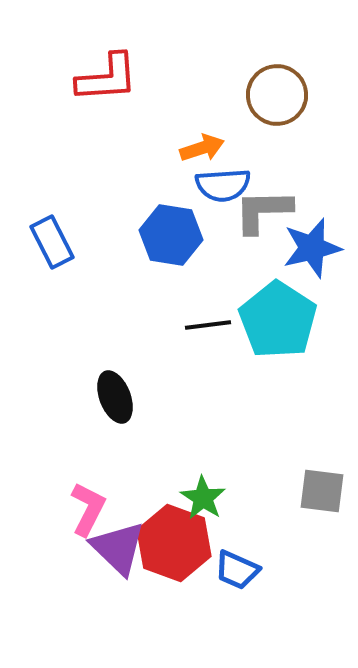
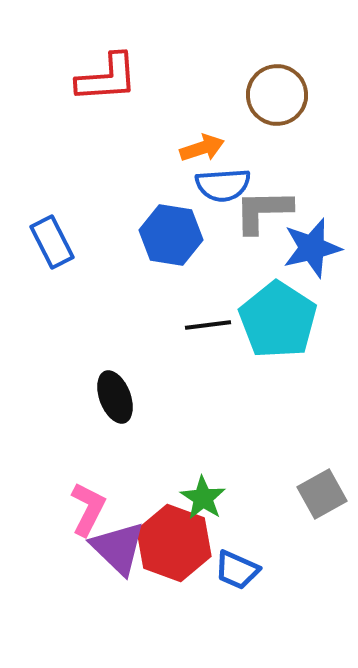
gray square: moved 3 px down; rotated 36 degrees counterclockwise
